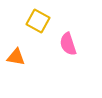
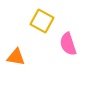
yellow square: moved 4 px right
